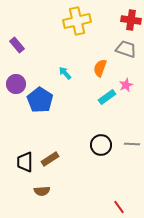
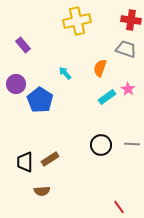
purple rectangle: moved 6 px right
pink star: moved 2 px right, 4 px down; rotated 16 degrees counterclockwise
